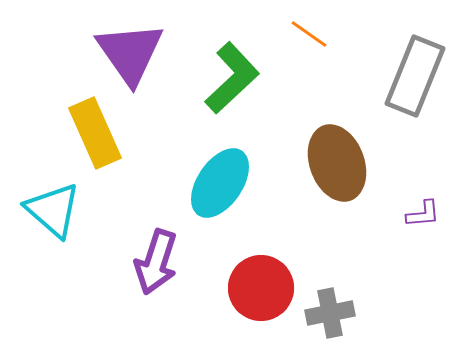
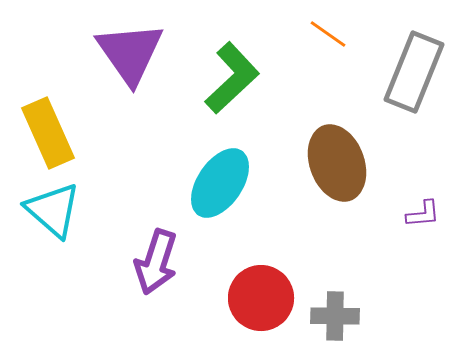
orange line: moved 19 px right
gray rectangle: moved 1 px left, 4 px up
yellow rectangle: moved 47 px left
red circle: moved 10 px down
gray cross: moved 5 px right, 3 px down; rotated 12 degrees clockwise
